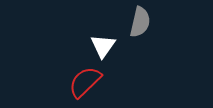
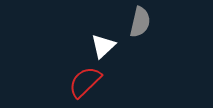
white triangle: rotated 12 degrees clockwise
